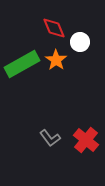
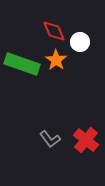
red diamond: moved 3 px down
green rectangle: rotated 48 degrees clockwise
gray L-shape: moved 1 px down
